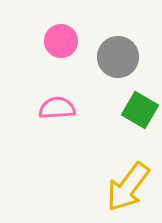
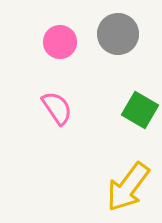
pink circle: moved 1 px left, 1 px down
gray circle: moved 23 px up
pink semicircle: rotated 60 degrees clockwise
